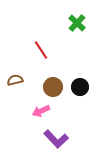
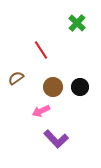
brown semicircle: moved 1 px right, 2 px up; rotated 21 degrees counterclockwise
